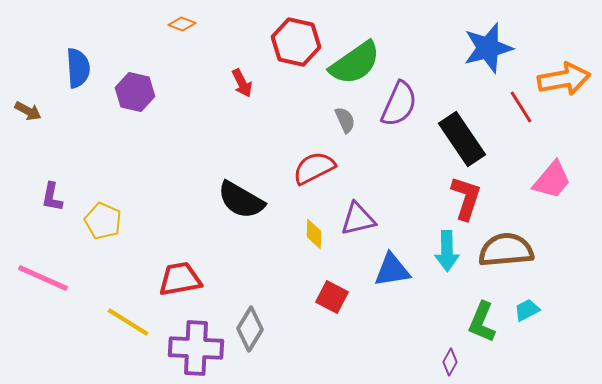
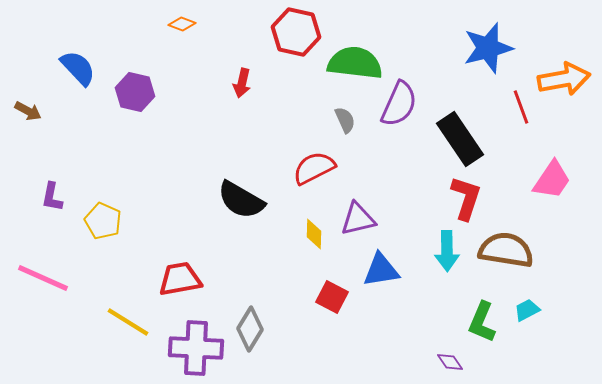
red hexagon: moved 10 px up
green semicircle: rotated 138 degrees counterclockwise
blue semicircle: rotated 39 degrees counterclockwise
red arrow: rotated 40 degrees clockwise
red line: rotated 12 degrees clockwise
black rectangle: moved 2 px left
pink trapezoid: rotated 6 degrees counterclockwise
brown semicircle: rotated 14 degrees clockwise
blue triangle: moved 11 px left
purple diamond: rotated 64 degrees counterclockwise
